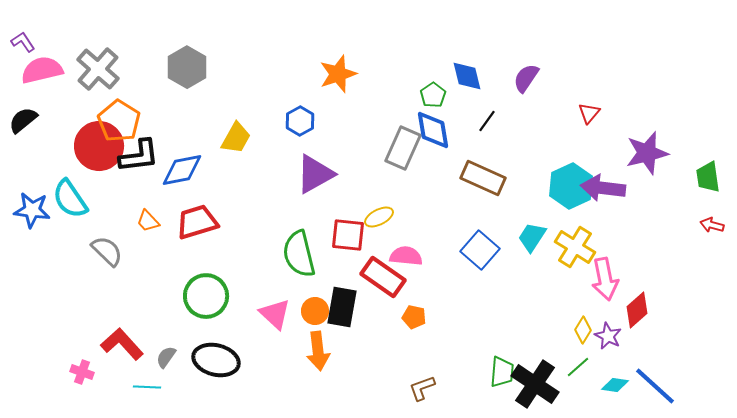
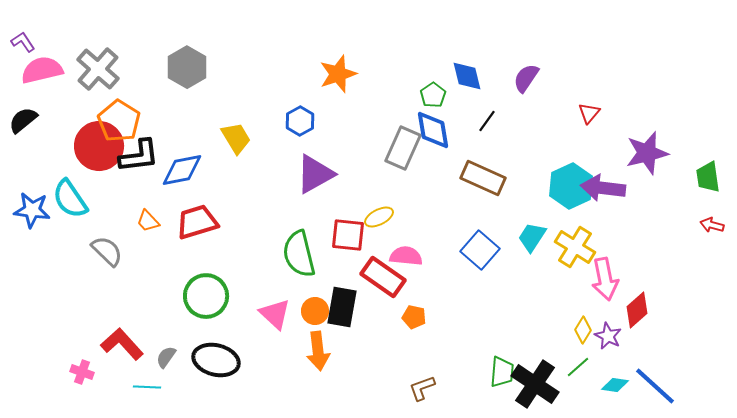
yellow trapezoid at (236, 138): rotated 60 degrees counterclockwise
